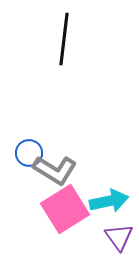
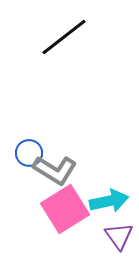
black line: moved 2 px up; rotated 45 degrees clockwise
purple triangle: moved 1 px up
